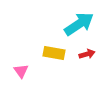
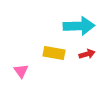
cyan arrow: moved 2 px down; rotated 32 degrees clockwise
